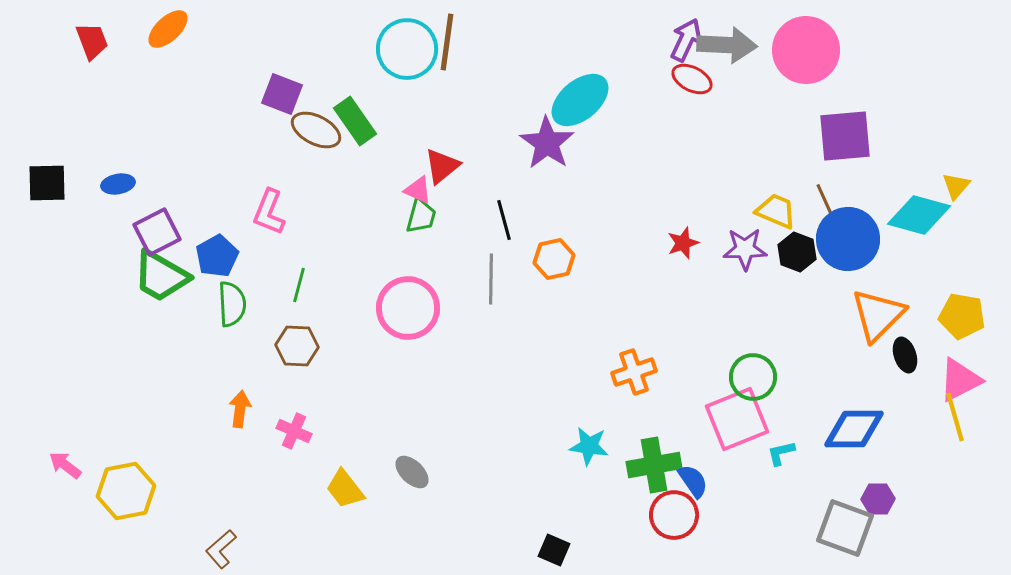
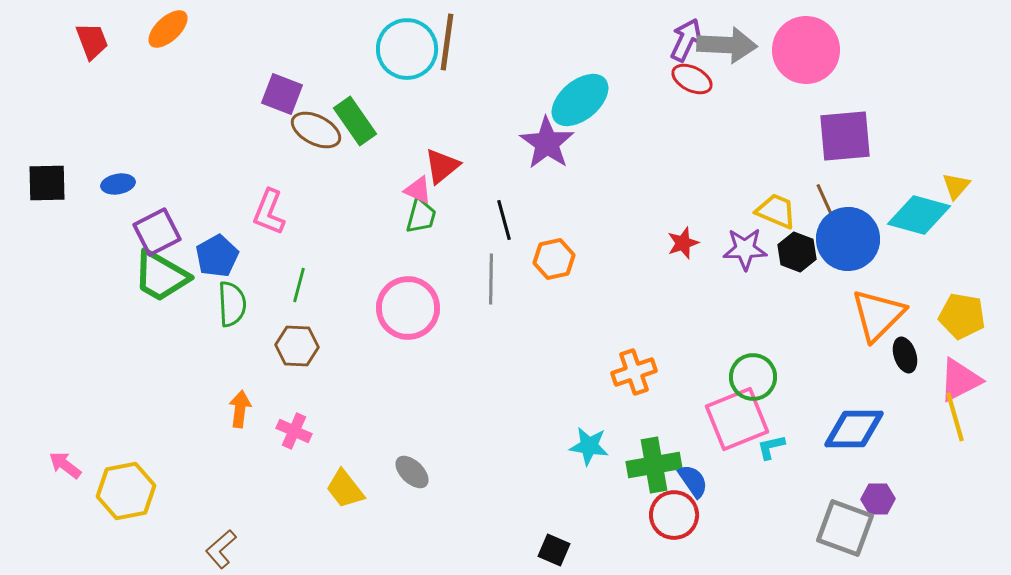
cyan L-shape at (781, 453): moved 10 px left, 6 px up
